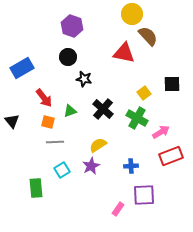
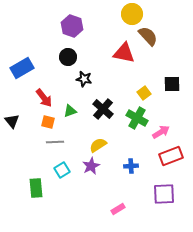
purple square: moved 20 px right, 1 px up
pink rectangle: rotated 24 degrees clockwise
